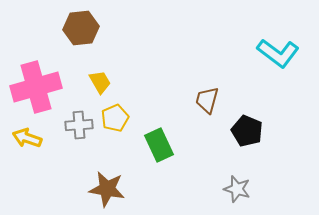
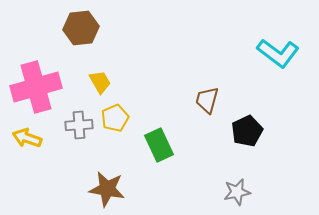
black pentagon: rotated 24 degrees clockwise
gray star: moved 3 px down; rotated 28 degrees counterclockwise
